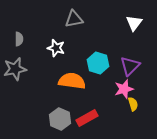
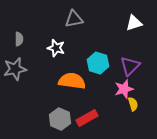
white triangle: rotated 36 degrees clockwise
